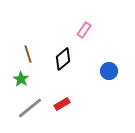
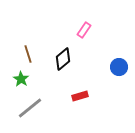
blue circle: moved 10 px right, 4 px up
red rectangle: moved 18 px right, 8 px up; rotated 14 degrees clockwise
